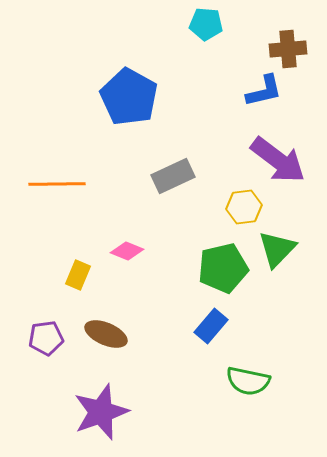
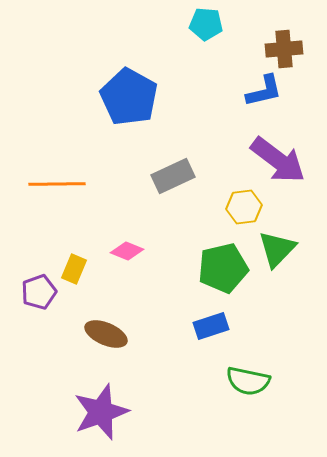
brown cross: moved 4 px left
yellow rectangle: moved 4 px left, 6 px up
blue rectangle: rotated 32 degrees clockwise
purple pentagon: moved 7 px left, 46 px up; rotated 12 degrees counterclockwise
